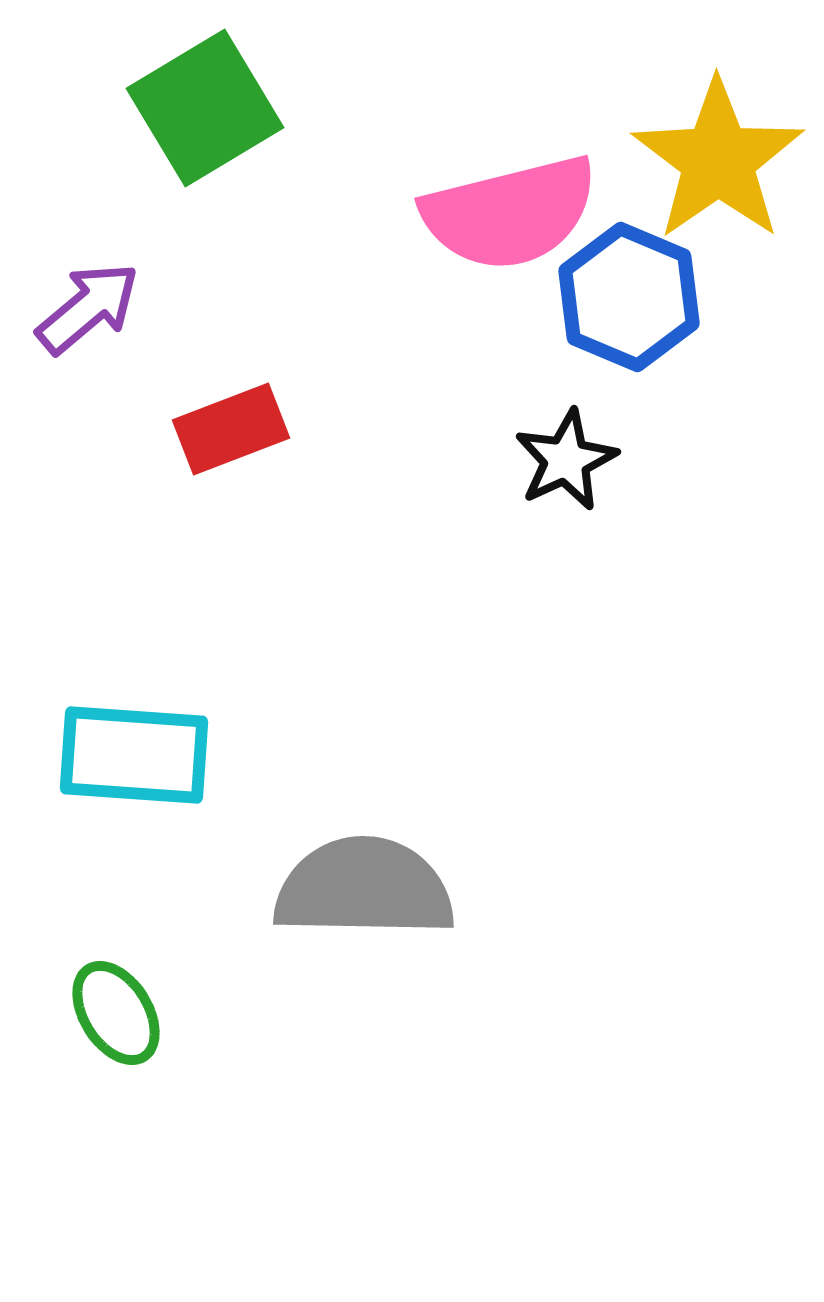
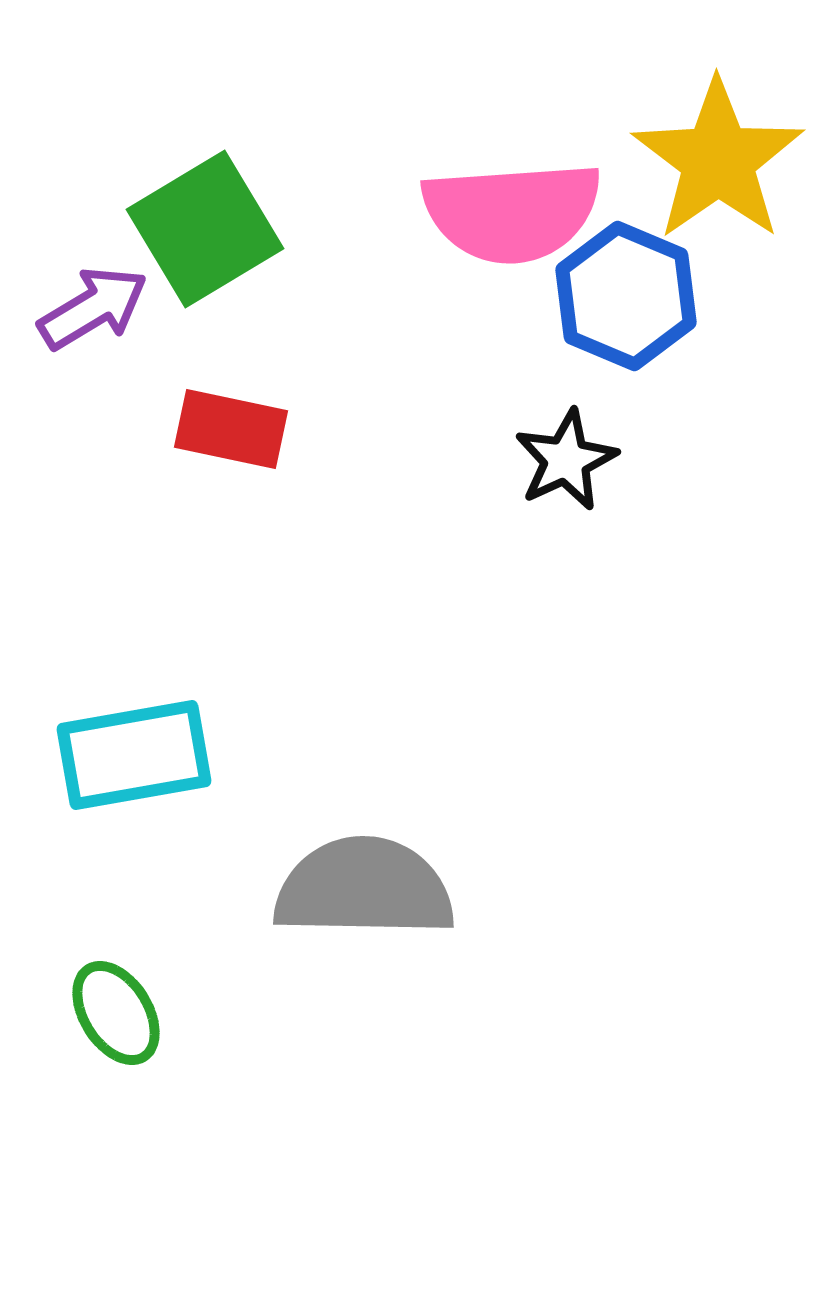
green square: moved 121 px down
pink semicircle: moved 2 px right, 1 px up; rotated 10 degrees clockwise
blue hexagon: moved 3 px left, 1 px up
purple arrow: moved 5 px right; rotated 9 degrees clockwise
red rectangle: rotated 33 degrees clockwise
cyan rectangle: rotated 14 degrees counterclockwise
